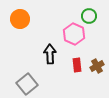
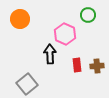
green circle: moved 1 px left, 1 px up
pink hexagon: moved 9 px left
brown cross: rotated 24 degrees clockwise
